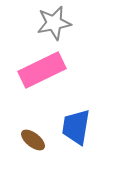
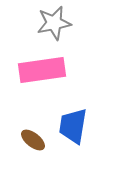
pink rectangle: rotated 18 degrees clockwise
blue trapezoid: moved 3 px left, 1 px up
